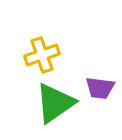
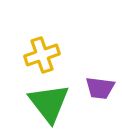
green triangle: moved 6 px left; rotated 33 degrees counterclockwise
